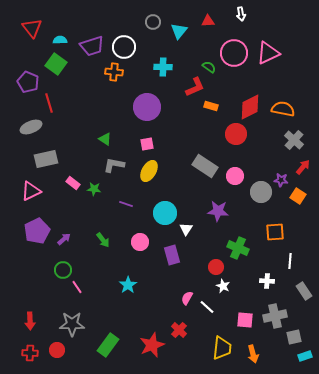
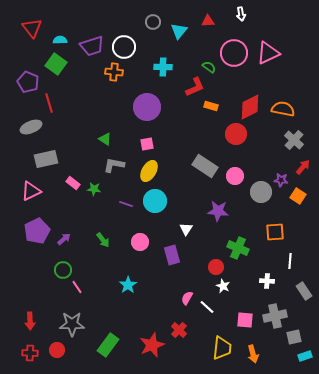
cyan circle at (165, 213): moved 10 px left, 12 px up
